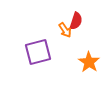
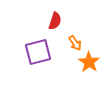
red semicircle: moved 21 px left
orange arrow: moved 10 px right, 13 px down
